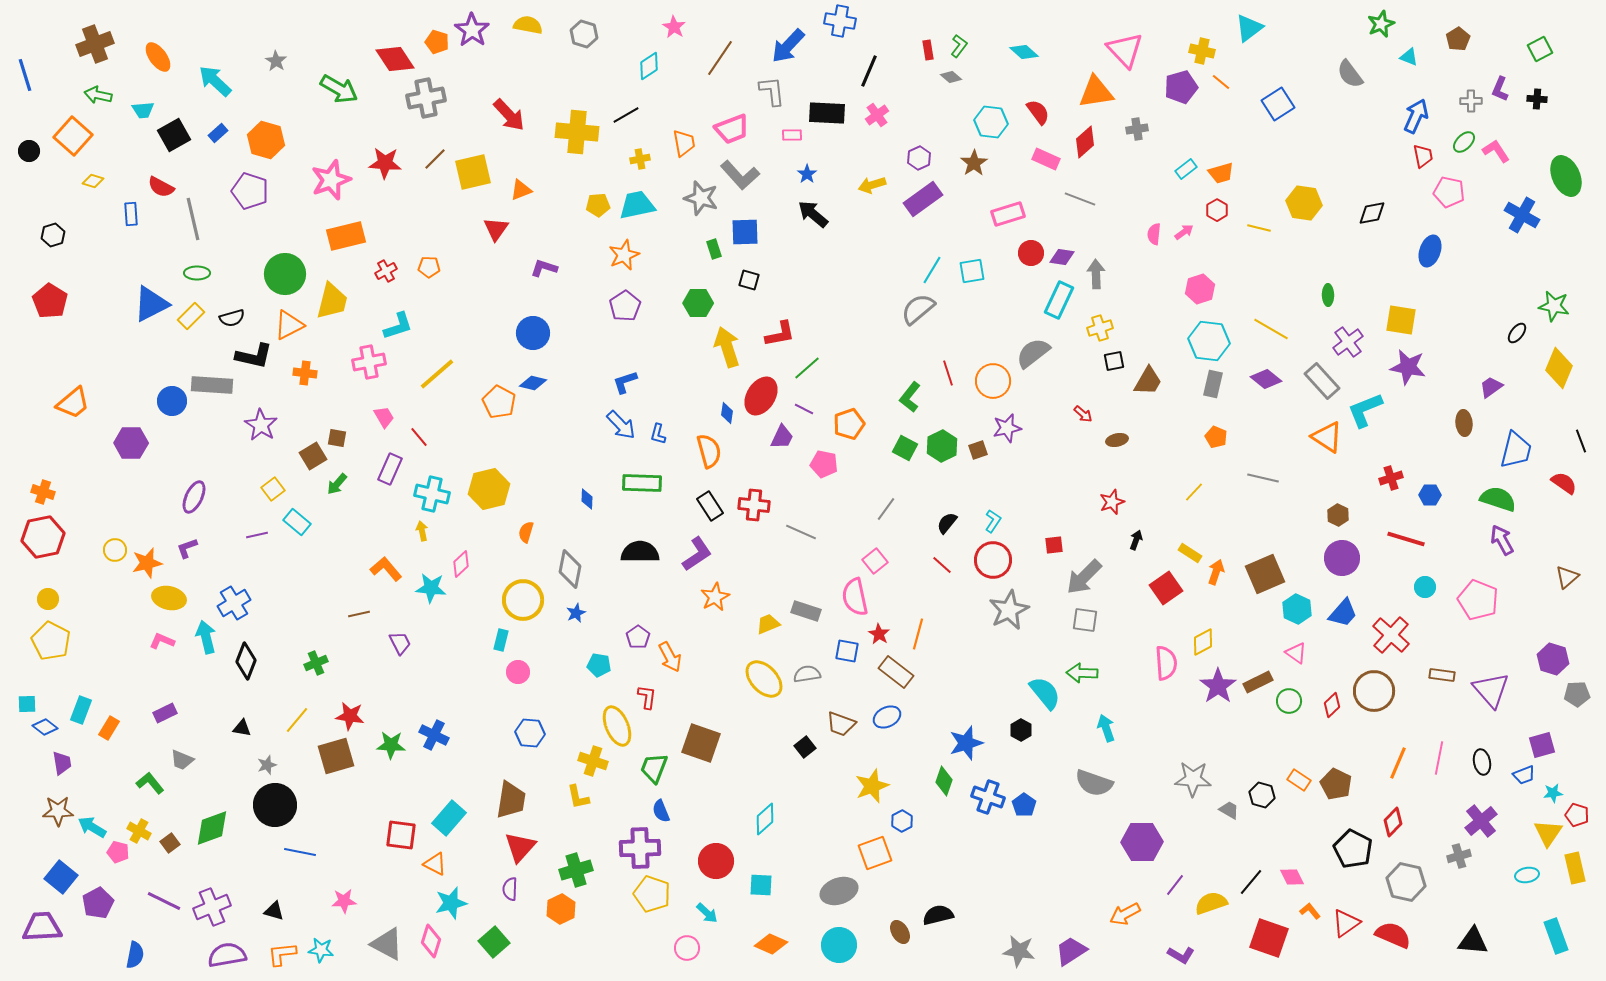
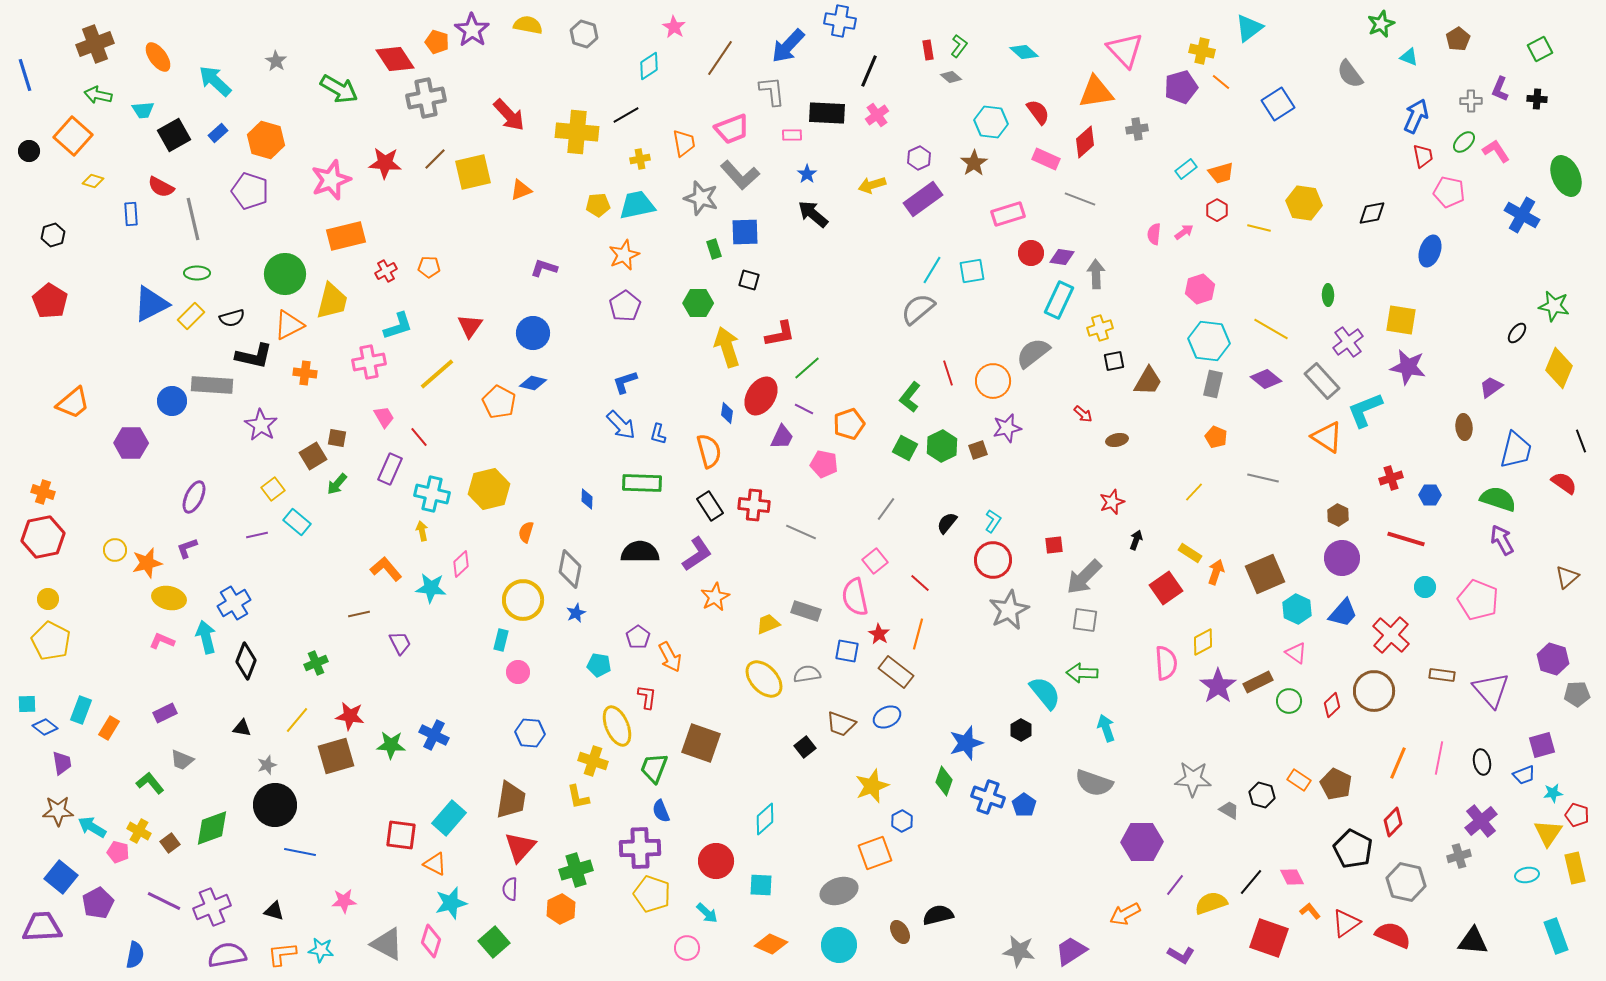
red triangle at (496, 229): moved 26 px left, 97 px down
brown ellipse at (1464, 423): moved 4 px down
red line at (942, 565): moved 22 px left, 18 px down
